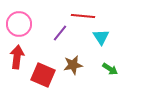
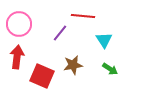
cyan triangle: moved 3 px right, 3 px down
red square: moved 1 px left, 1 px down
